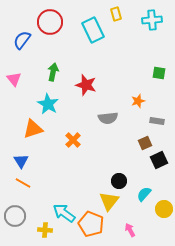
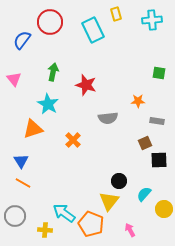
orange star: rotated 16 degrees clockwise
black square: rotated 24 degrees clockwise
